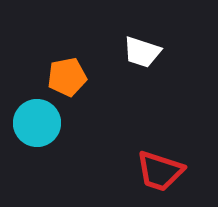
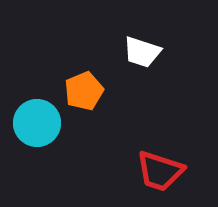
orange pentagon: moved 17 px right, 14 px down; rotated 12 degrees counterclockwise
